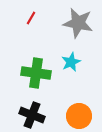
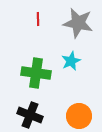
red line: moved 7 px right, 1 px down; rotated 32 degrees counterclockwise
cyan star: moved 1 px up
black cross: moved 2 px left
